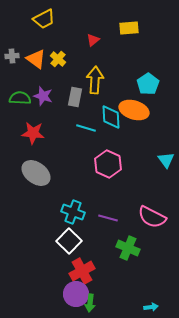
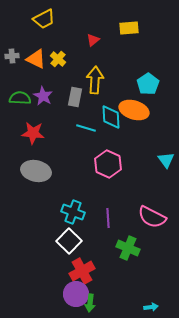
orange triangle: rotated 10 degrees counterclockwise
purple star: rotated 12 degrees clockwise
gray ellipse: moved 2 px up; rotated 24 degrees counterclockwise
purple line: rotated 72 degrees clockwise
